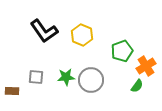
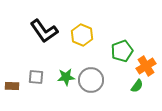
brown rectangle: moved 5 px up
